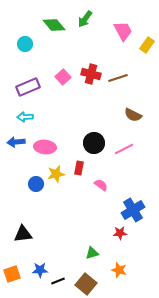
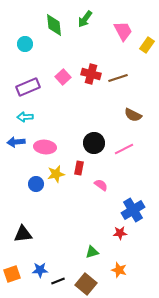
green diamond: rotated 35 degrees clockwise
green triangle: moved 1 px up
